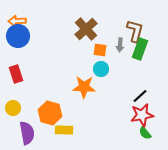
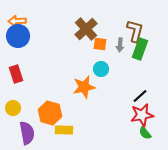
orange square: moved 6 px up
orange star: rotated 15 degrees counterclockwise
